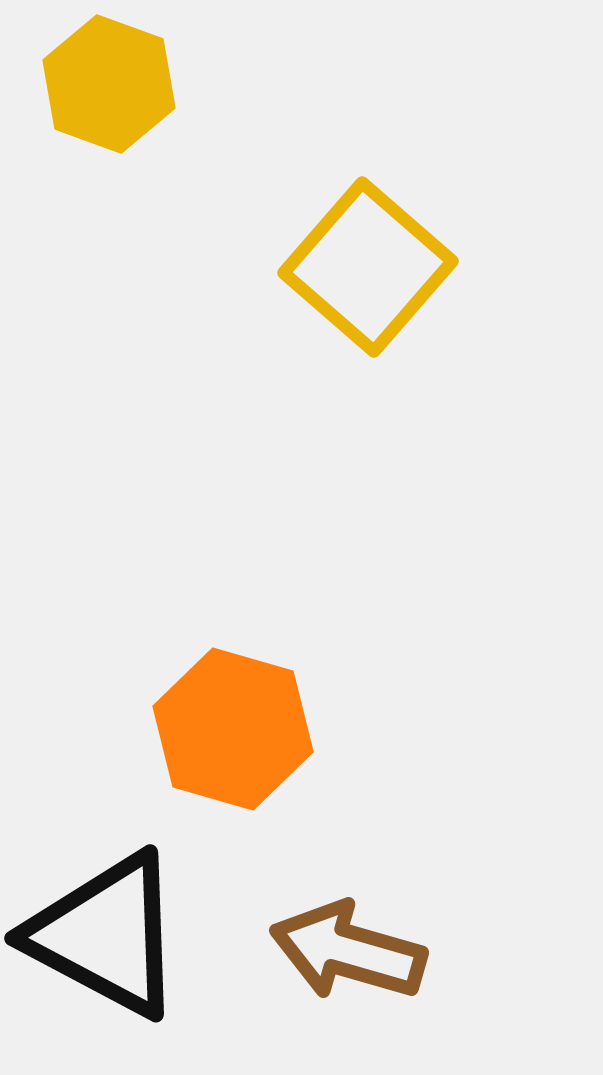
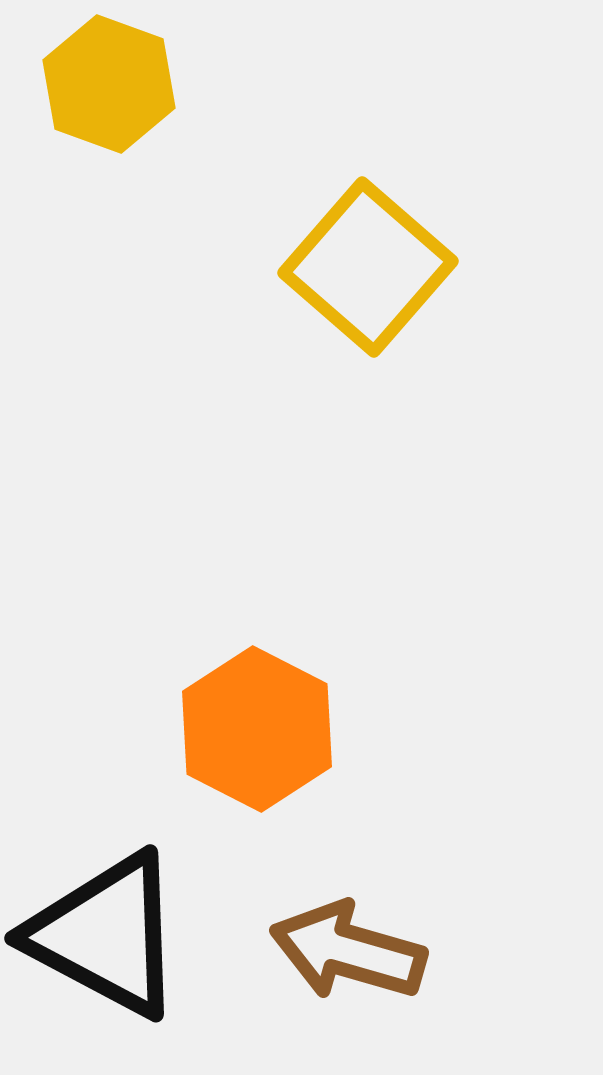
orange hexagon: moved 24 px right; rotated 11 degrees clockwise
